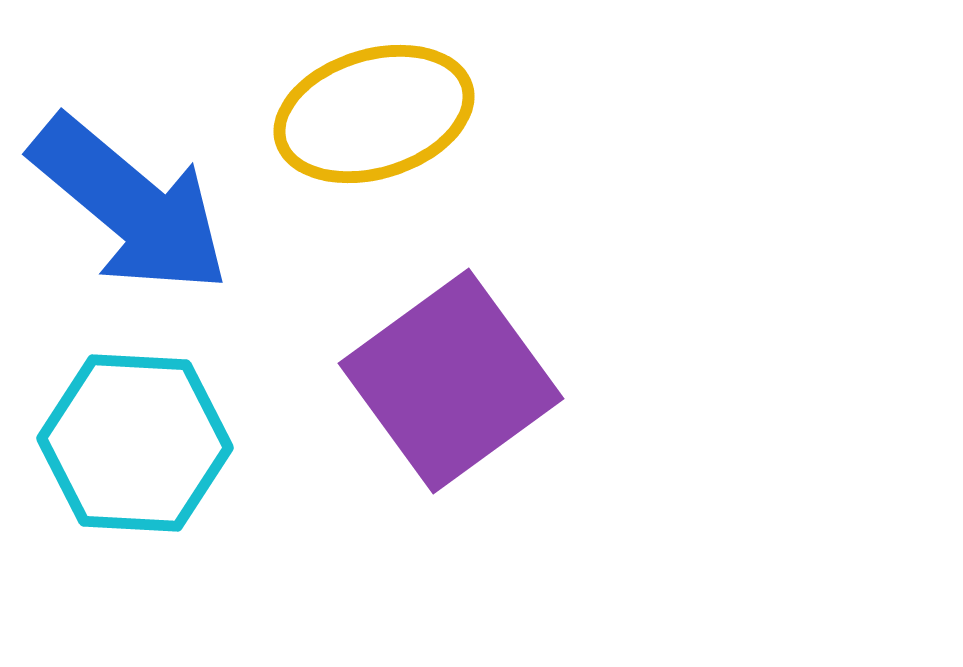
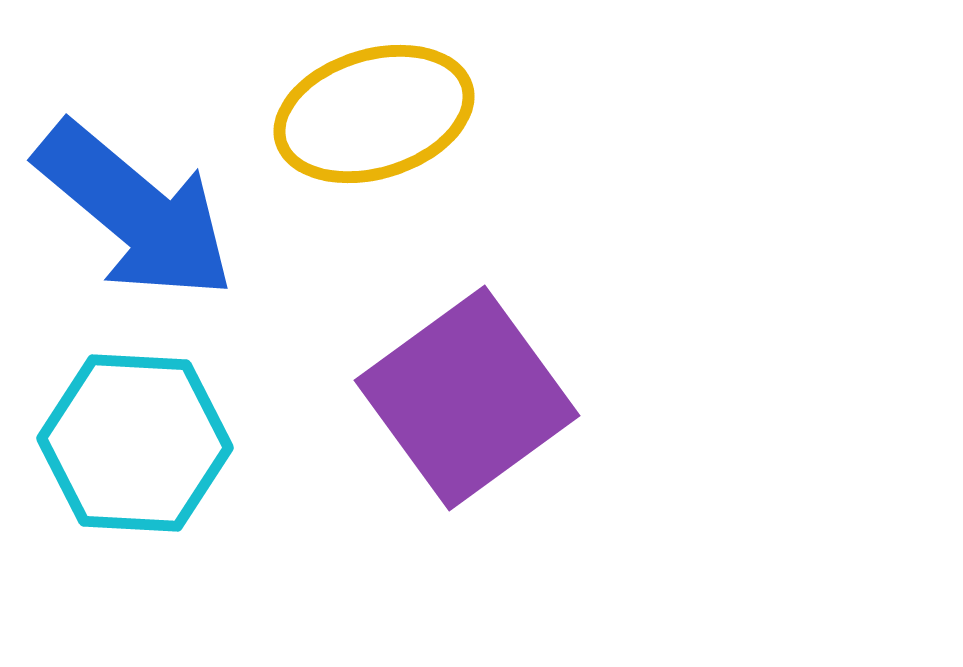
blue arrow: moved 5 px right, 6 px down
purple square: moved 16 px right, 17 px down
